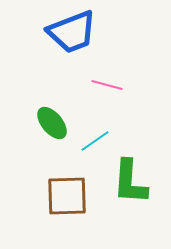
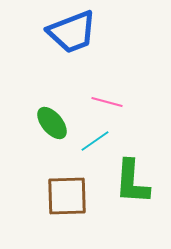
pink line: moved 17 px down
green L-shape: moved 2 px right
